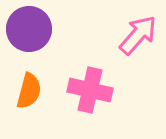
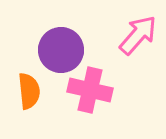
purple circle: moved 32 px right, 21 px down
orange semicircle: rotated 21 degrees counterclockwise
